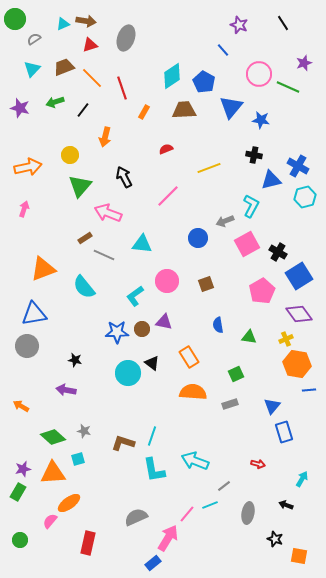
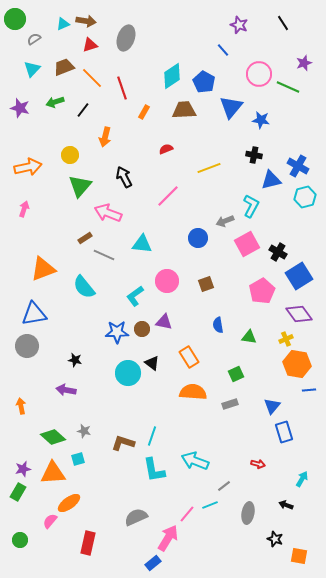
orange arrow at (21, 406): rotated 49 degrees clockwise
